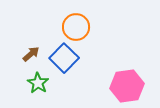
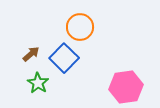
orange circle: moved 4 px right
pink hexagon: moved 1 px left, 1 px down
